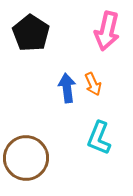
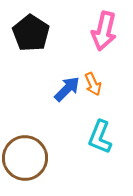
pink arrow: moved 3 px left
blue arrow: moved 1 px down; rotated 52 degrees clockwise
cyan L-shape: moved 1 px right, 1 px up
brown circle: moved 1 px left
